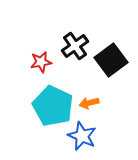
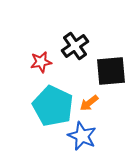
black square: moved 11 px down; rotated 32 degrees clockwise
orange arrow: rotated 24 degrees counterclockwise
